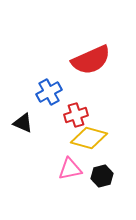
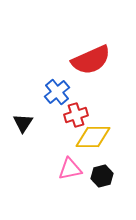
blue cross: moved 8 px right; rotated 10 degrees counterclockwise
black triangle: rotated 40 degrees clockwise
yellow diamond: moved 4 px right, 1 px up; rotated 15 degrees counterclockwise
